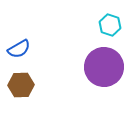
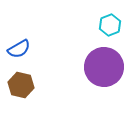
cyan hexagon: rotated 20 degrees clockwise
brown hexagon: rotated 15 degrees clockwise
